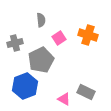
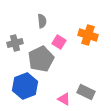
gray semicircle: moved 1 px right, 1 px down
pink square: moved 4 px down; rotated 24 degrees counterclockwise
gray pentagon: moved 1 px up
